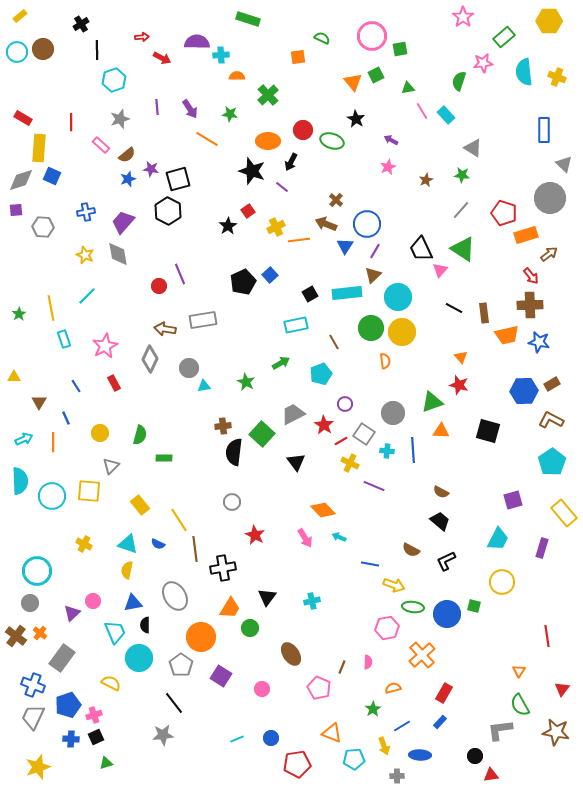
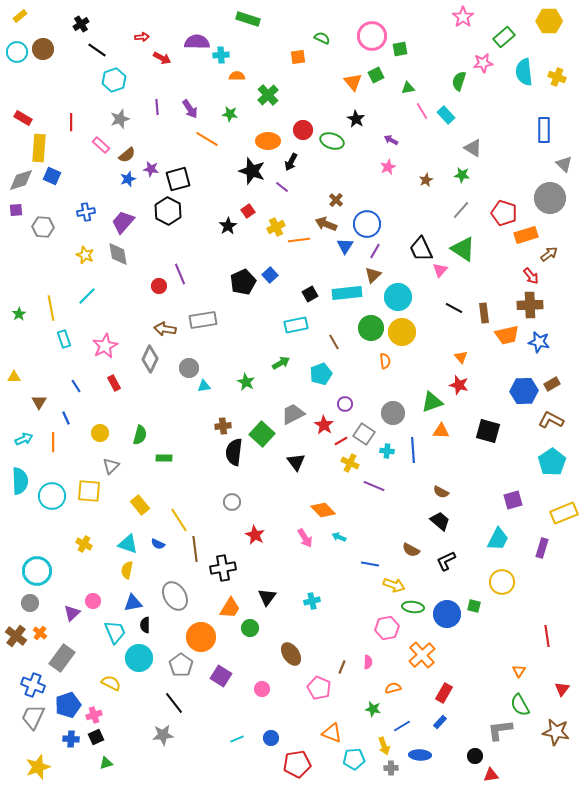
black line at (97, 50): rotated 54 degrees counterclockwise
yellow rectangle at (564, 513): rotated 72 degrees counterclockwise
green star at (373, 709): rotated 28 degrees counterclockwise
gray cross at (397, 776): moved 6 px left, 8 px up
